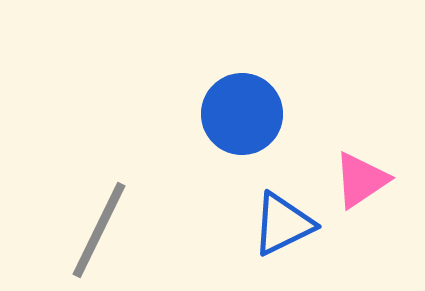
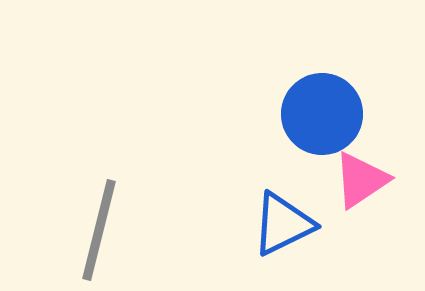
blue circle: moved 80 px right
gray line: rotated 12 degrees counterclockwise
